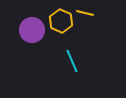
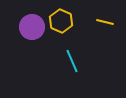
yellow line: moved 20 px right, 9 px down
purple circle: moved 3 px up
